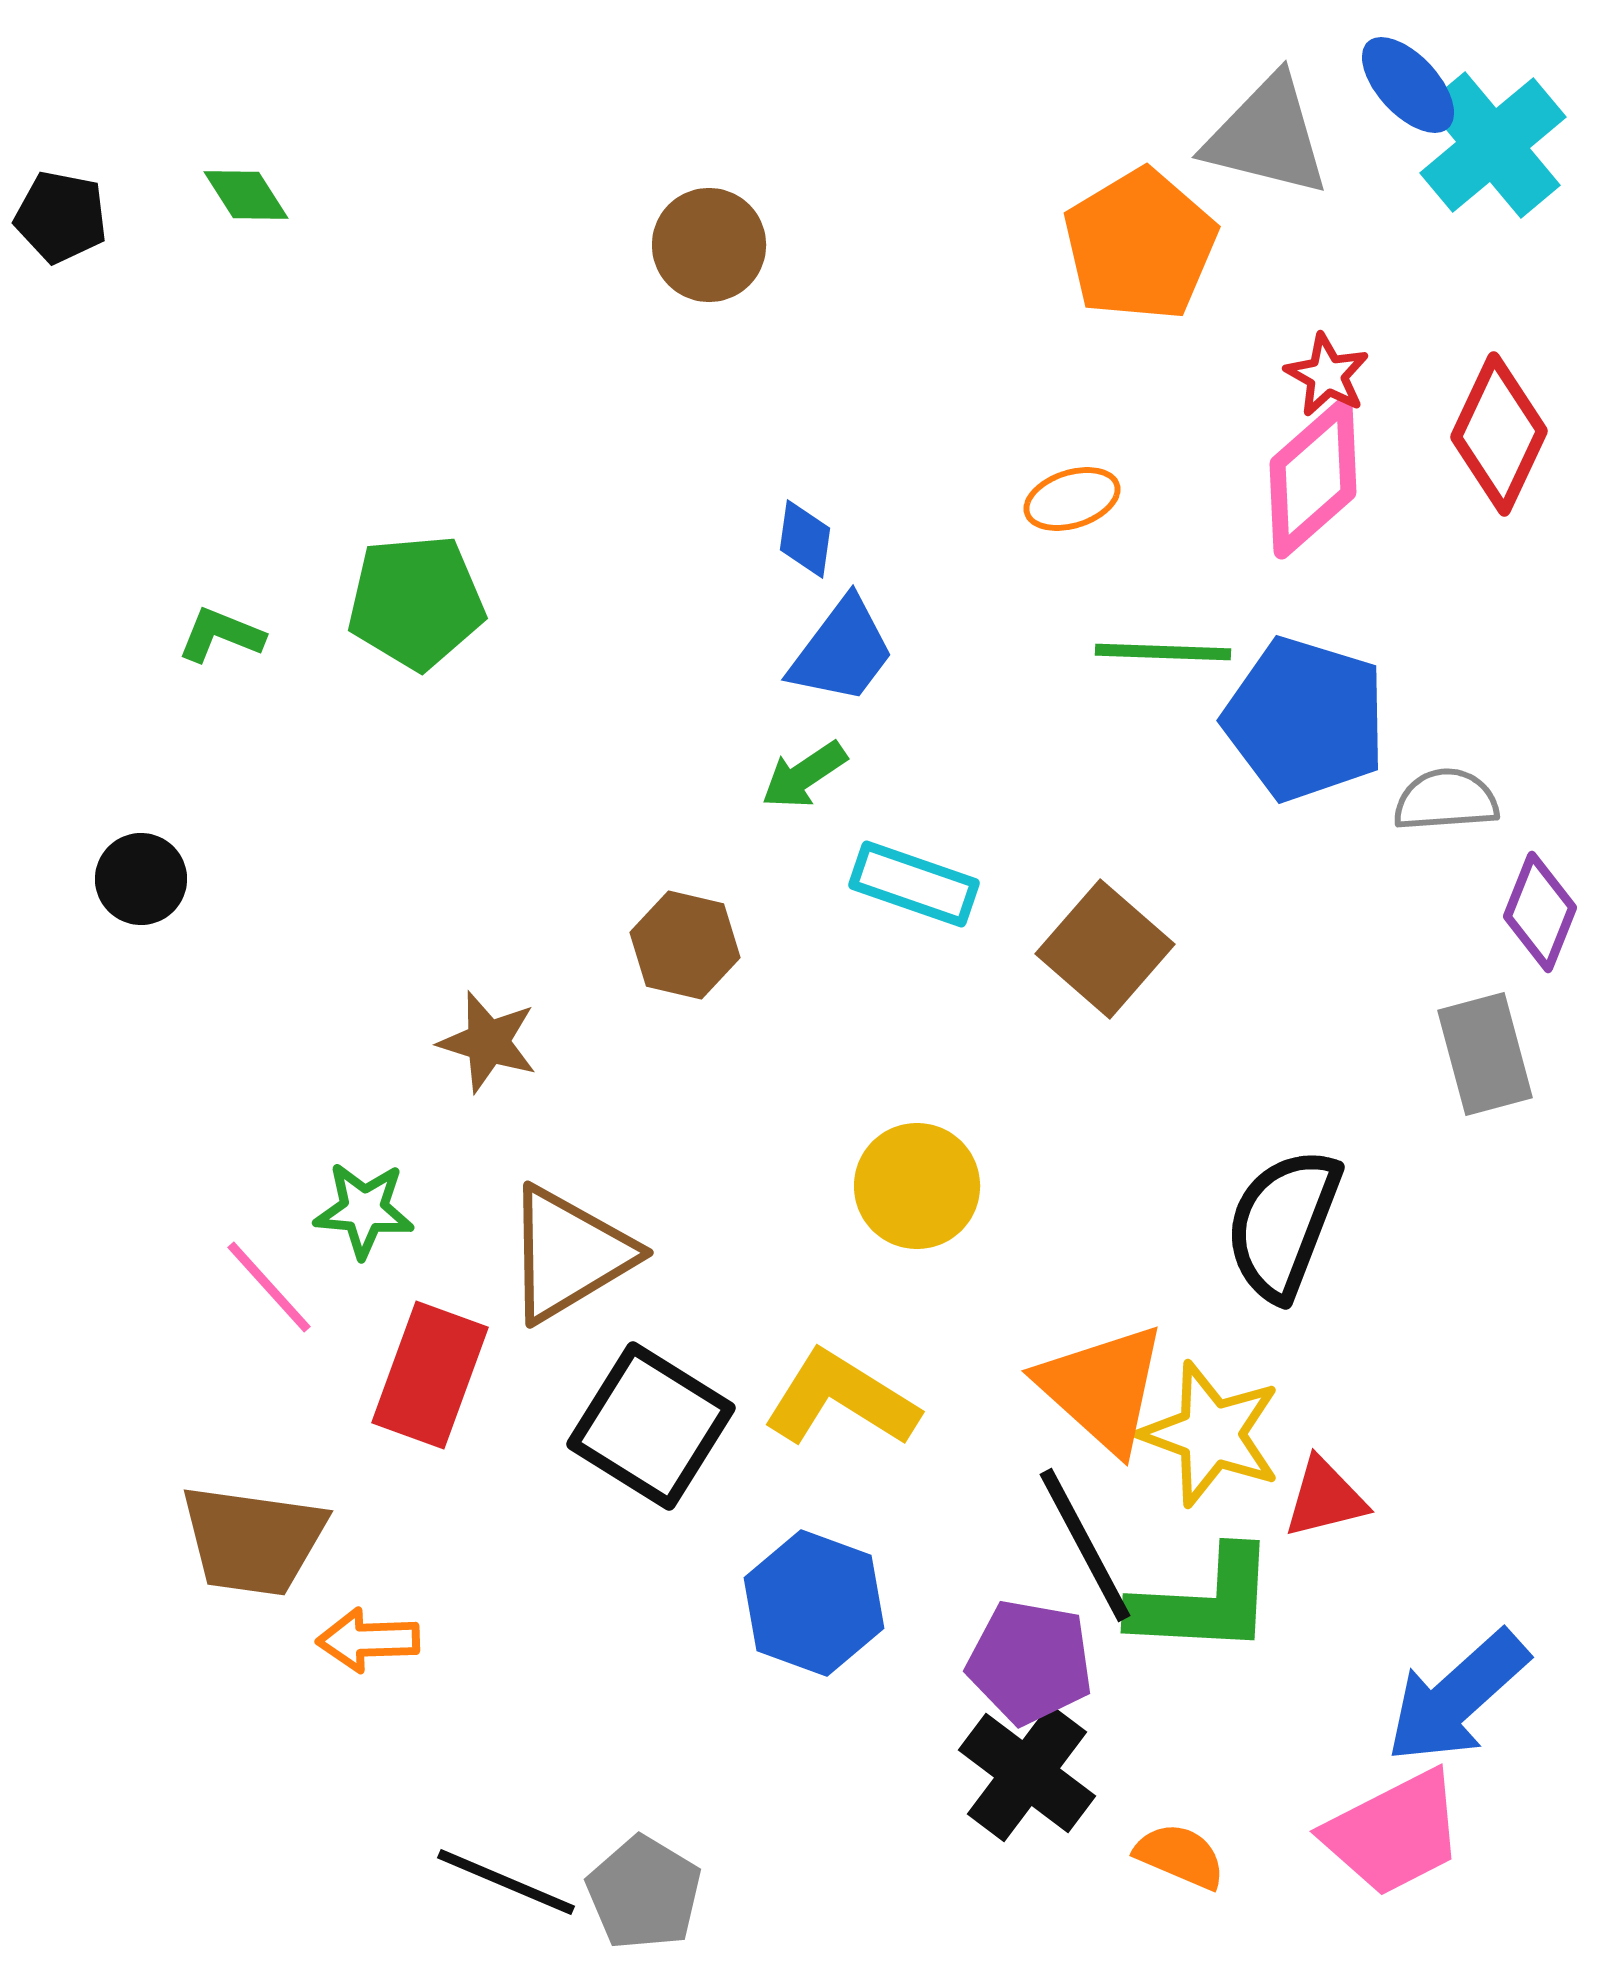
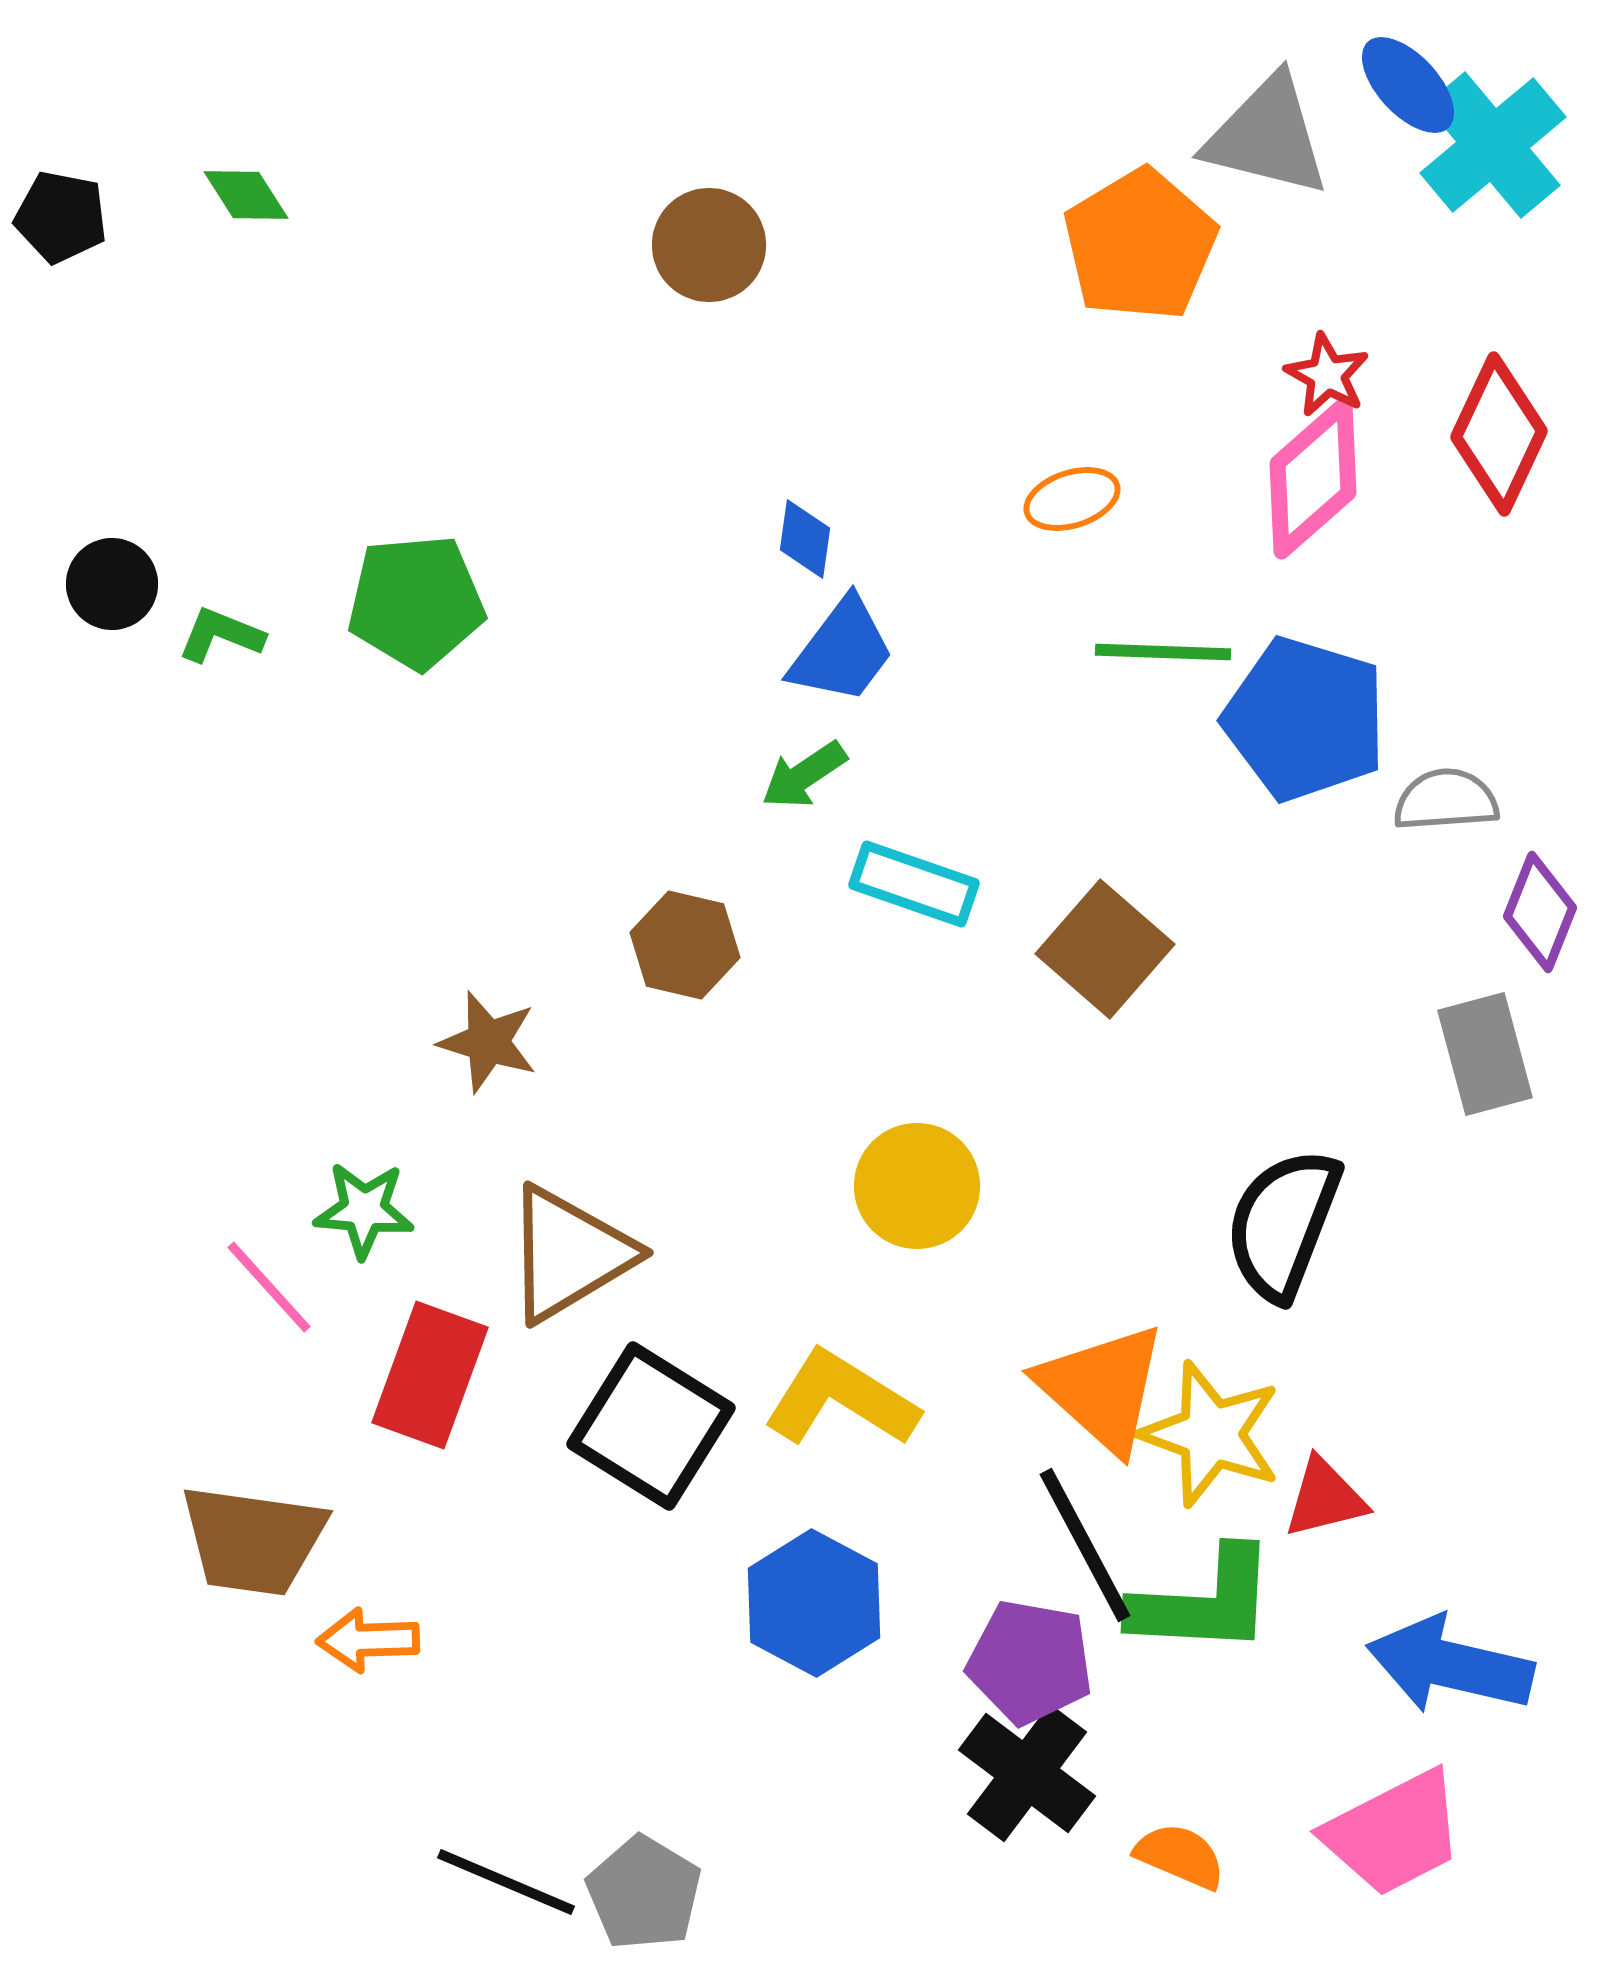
black circle at (141, 879): moved 29 px left, 295 px up
blue hexagon at (814, 1603): rotated 8 degrees clockwise
blue arrow at (1457, 1697): moved 7 px left, 32 px up; rotated 55 degrees clockwise
